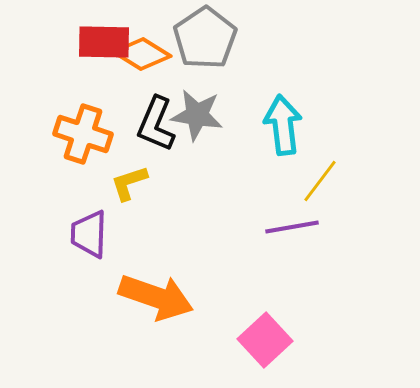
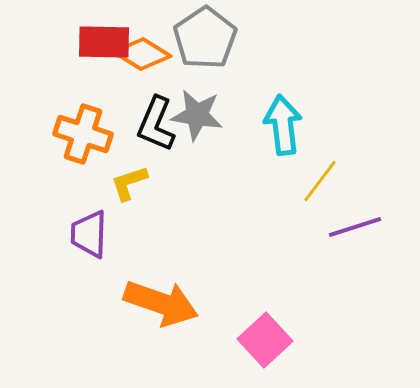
purple line: moved 63 px right; rotated 8 degrees counterclockwise
orange arrow: moved 5 px right, 6 px down
